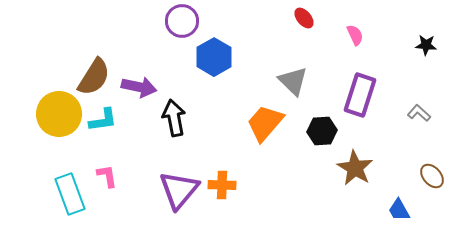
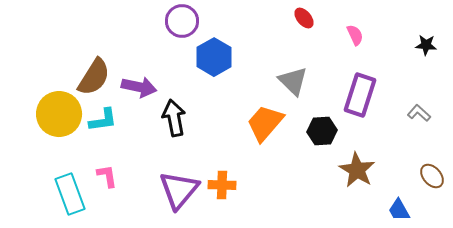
brown star: moved 2 px right, 2 px down
